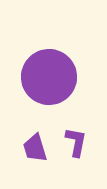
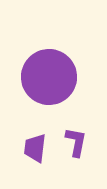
purple trapezoid: rotated 24 degrees clockwise
